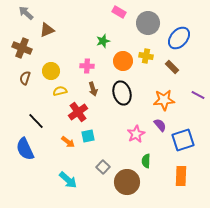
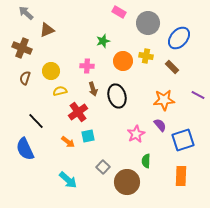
black ellipse: moved 5 px left, 3 px down
